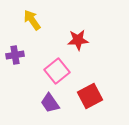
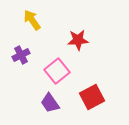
purple cross: moved 6 px right; rotated 18 degrees counterclockwise
red square: moved 2 px right, 1 px down
